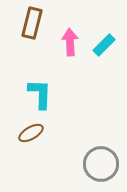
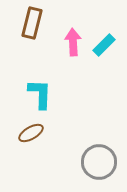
pink arrow: moved 3 px right
gray circle: moved 2 px left, 2 px up
